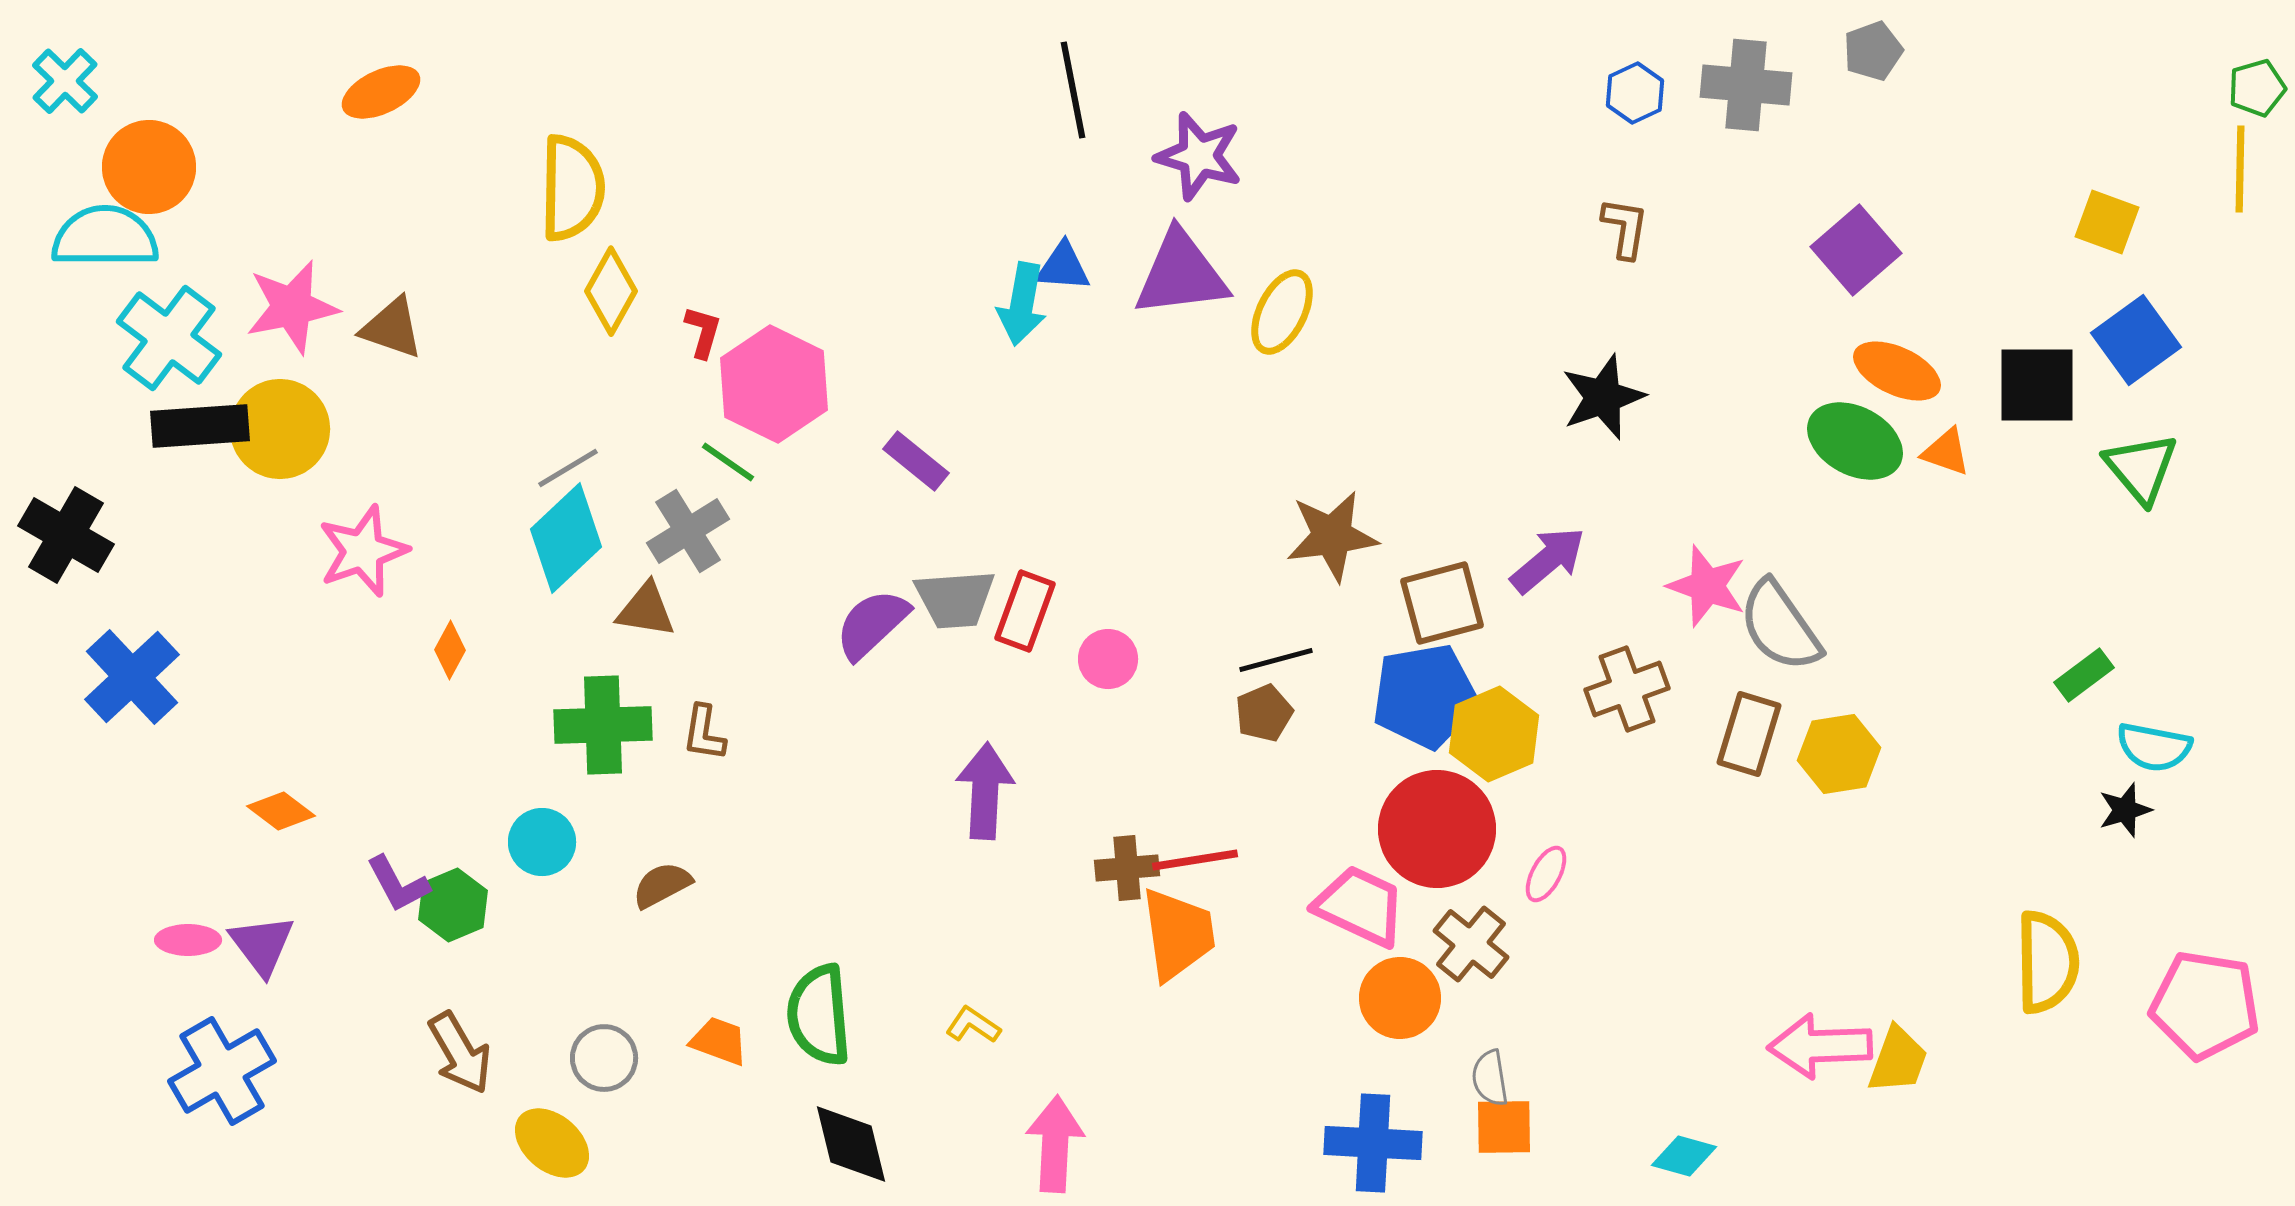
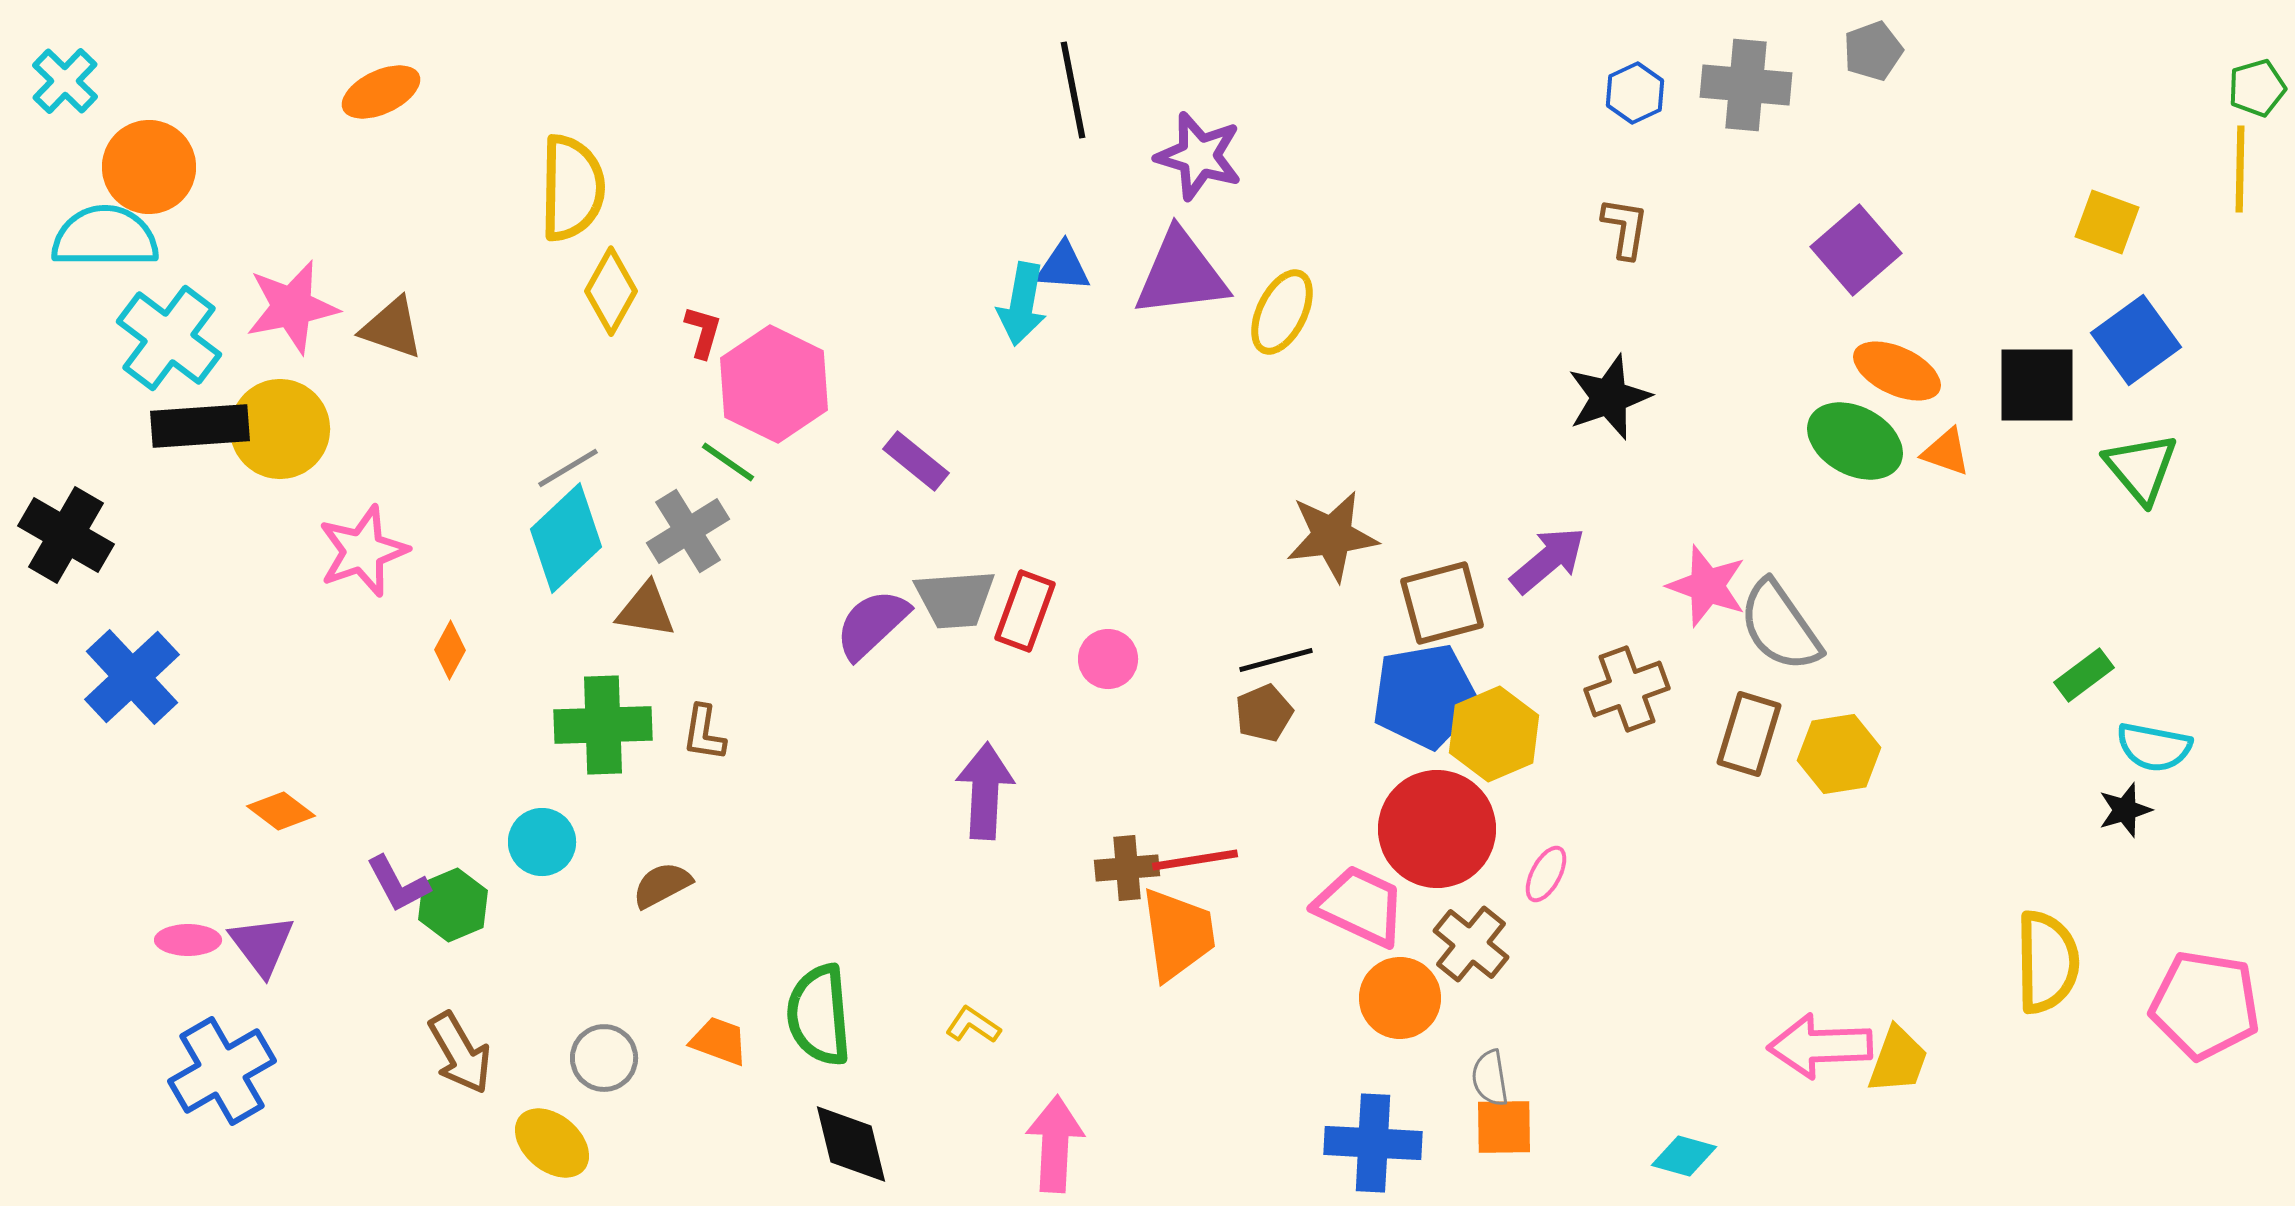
black star at (1603, 397): moved 6 px right
